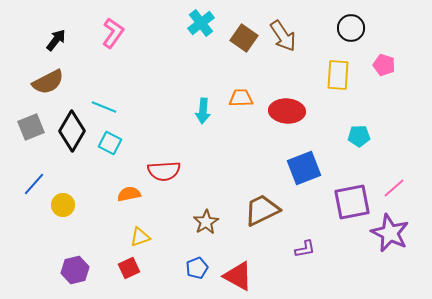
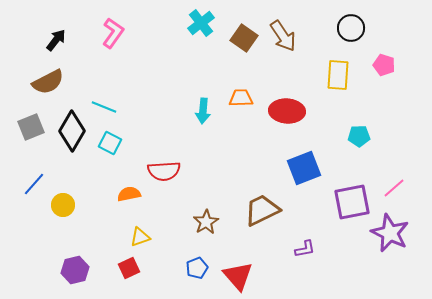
red triangle: rotated 20 degrees clockwise
